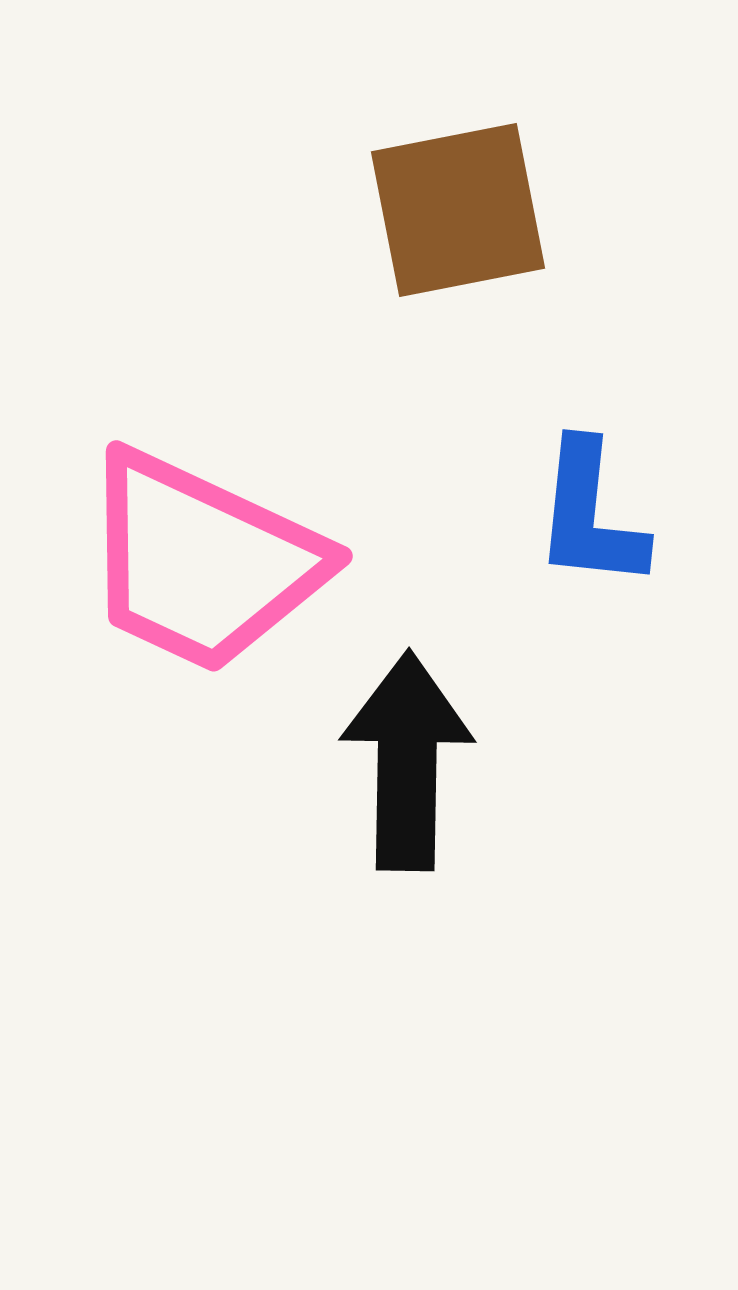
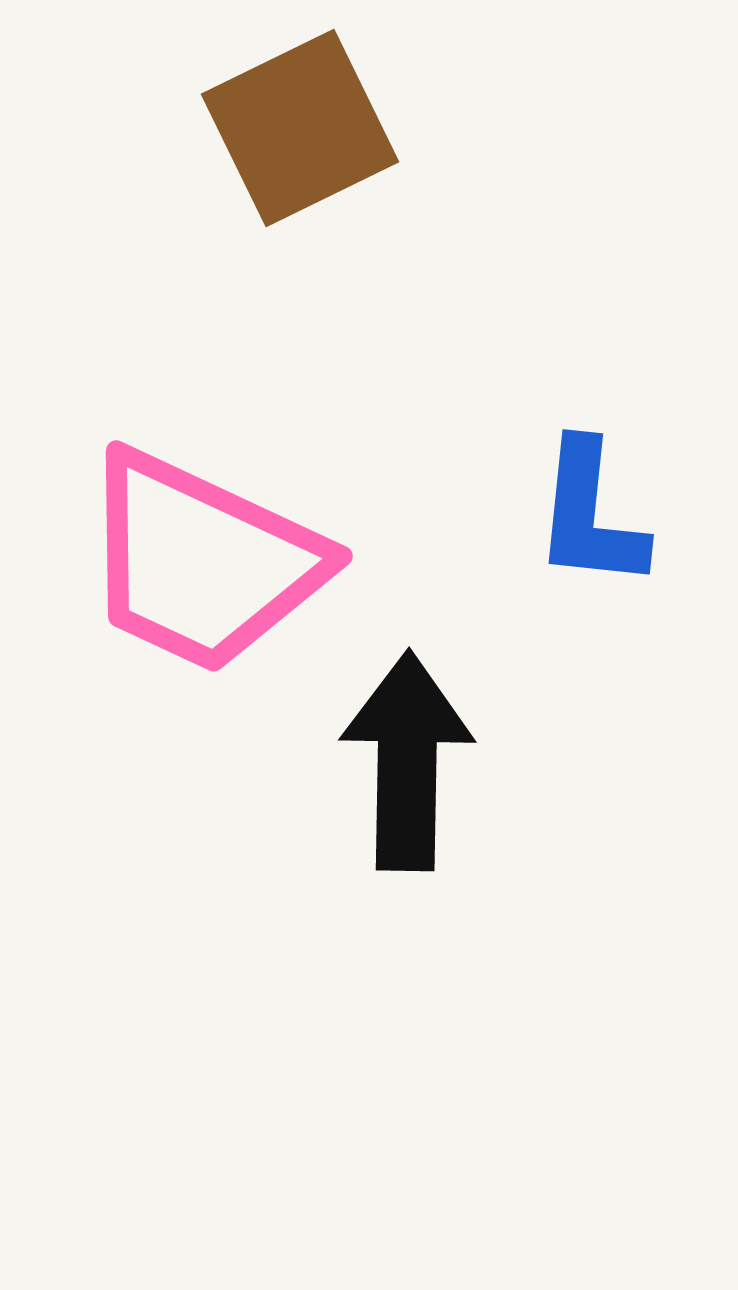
brown square: moved 158 px left, 82 px up; rotated 15 degrees counterclockwise
